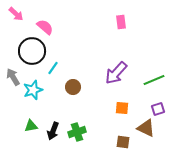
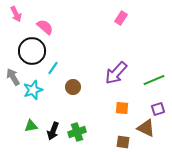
pink arrow: rotated 21 degrees clockwise
pink rectangle: moved 4 px up; rotated 40 degrees clockwise
